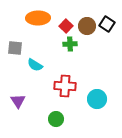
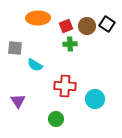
red square: rotated 24 degrees clockwise
cyan circle: moved 2 px left
